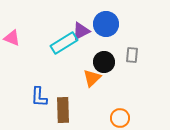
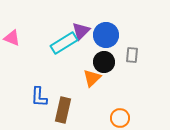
blue circle: moved 11 px down
purple triangle: rotated 18 degrees counterclockwise
brown rectangle: rotated 15 degrees clockwise
